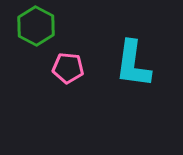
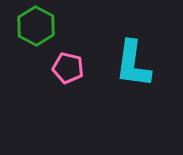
pink pentagon: rotated 8 degrees clockwise
